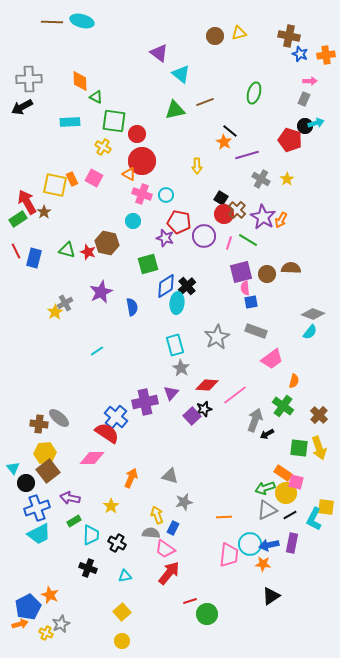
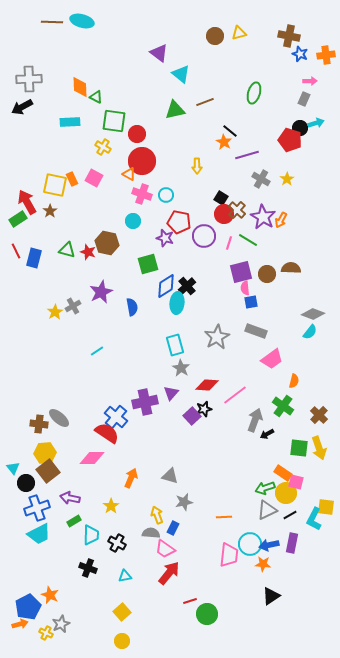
orange diamond at (80, 81): moved 6 px down
black circle at (305, 126): moved 5 px left, 2 px down
brown star at (44, 212): moved 6 px right, 1 px up
gray cross at (65, 303): moved 8 px right, 3 px down
